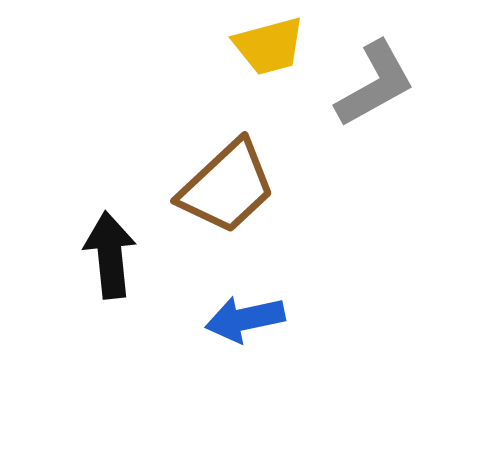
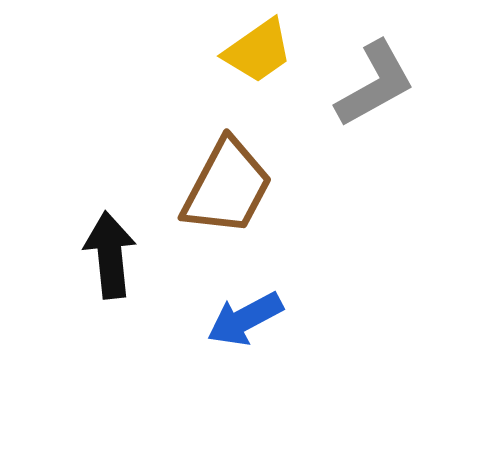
yellow trapezoid: moved 11 px left, 5 px down; rotated 20 degrees counterclockwise
brown trapezoid: rotated 19 degrees counterclockwise
blue arrow: rotated 16 degrees counterclockwise
